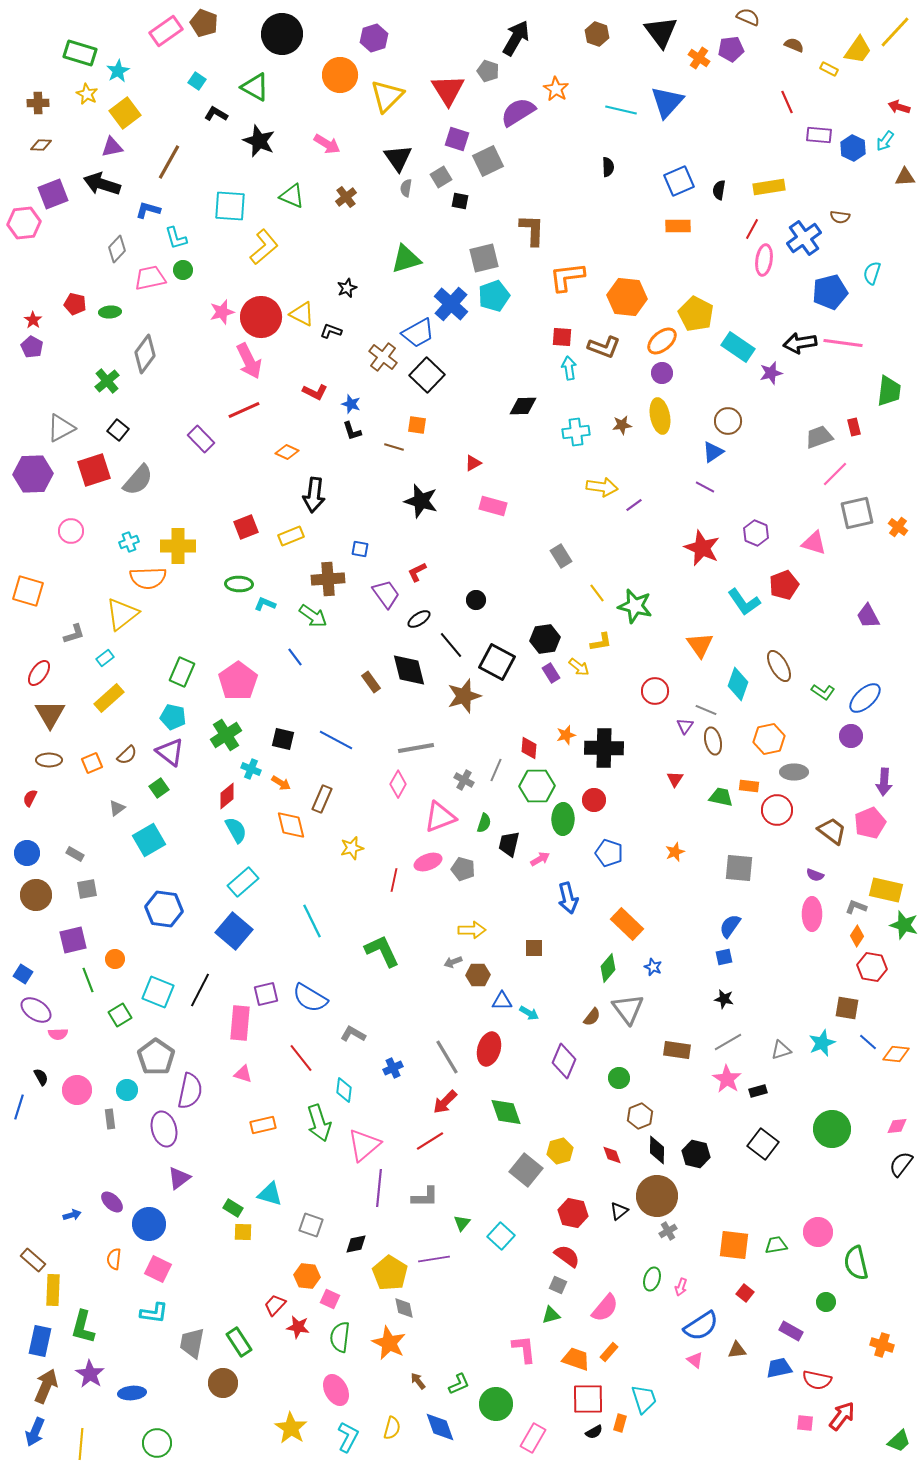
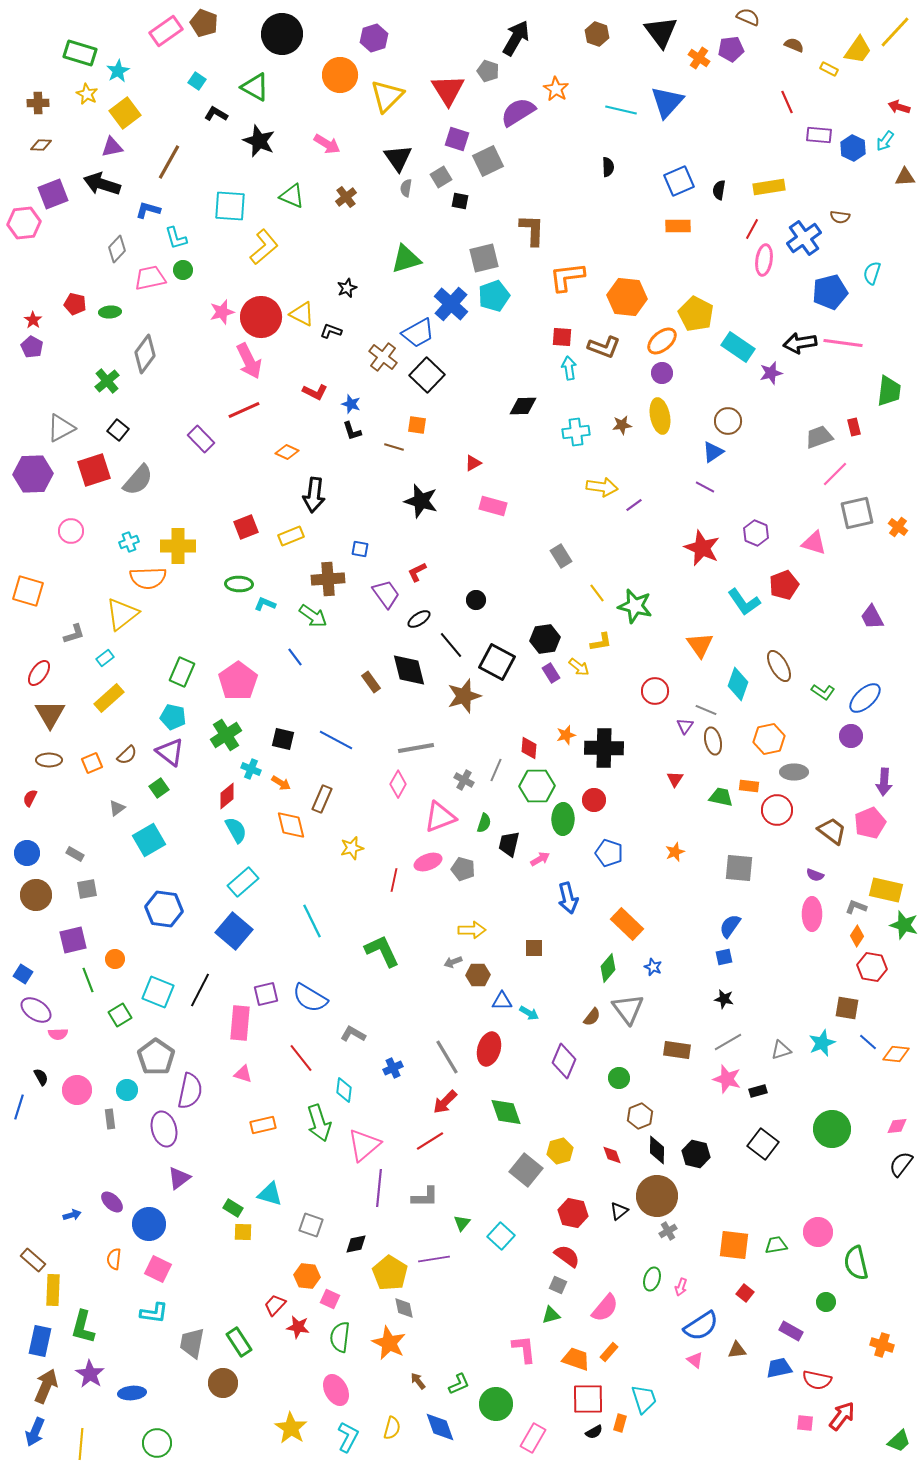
purple trapezoid at (868, 616): moved 4 px right, 1 px down
pink star at (727, 1079): rotated 16 degrees counterclockwise
